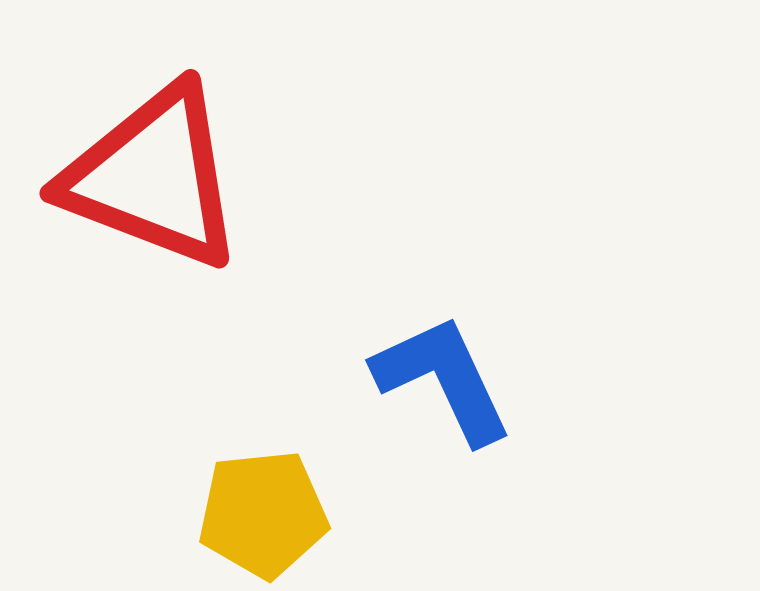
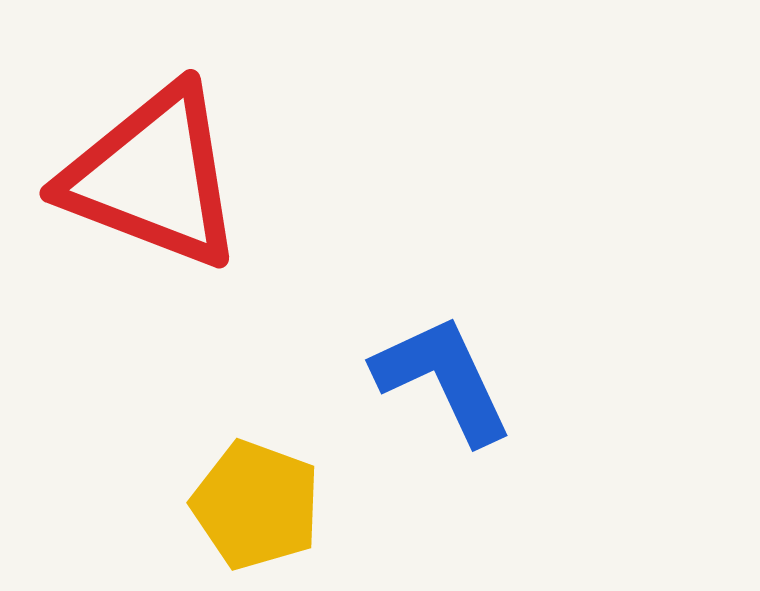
yellow pentagon: moved 7 px left, 9 px up; rotated 26 degrees clockwise
